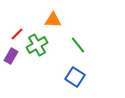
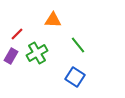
green cross: moved 8 px down
